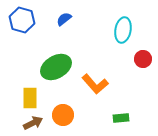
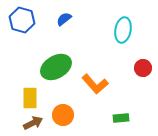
red circle: moved 9 px down
